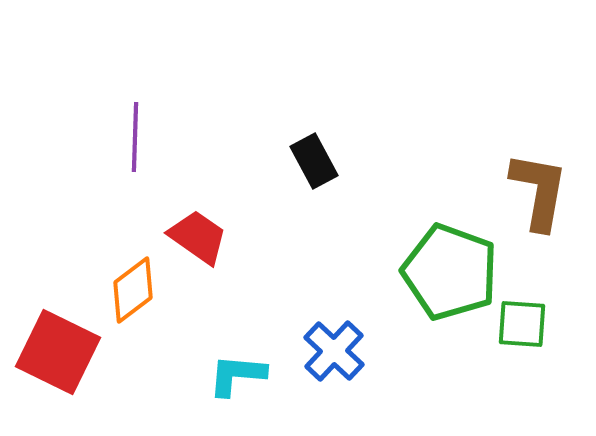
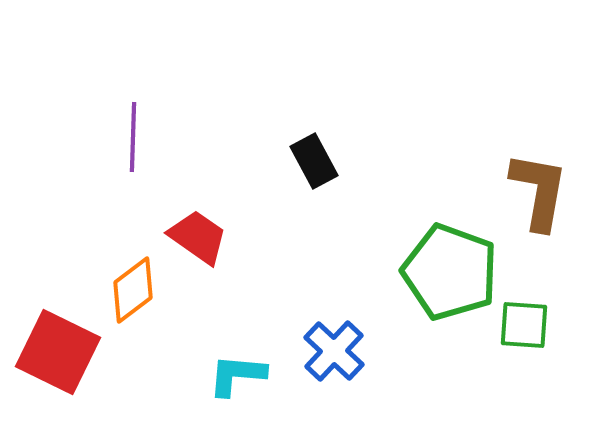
purple line: moved 2 px left
green square: moved 2 px right, 1 px down
